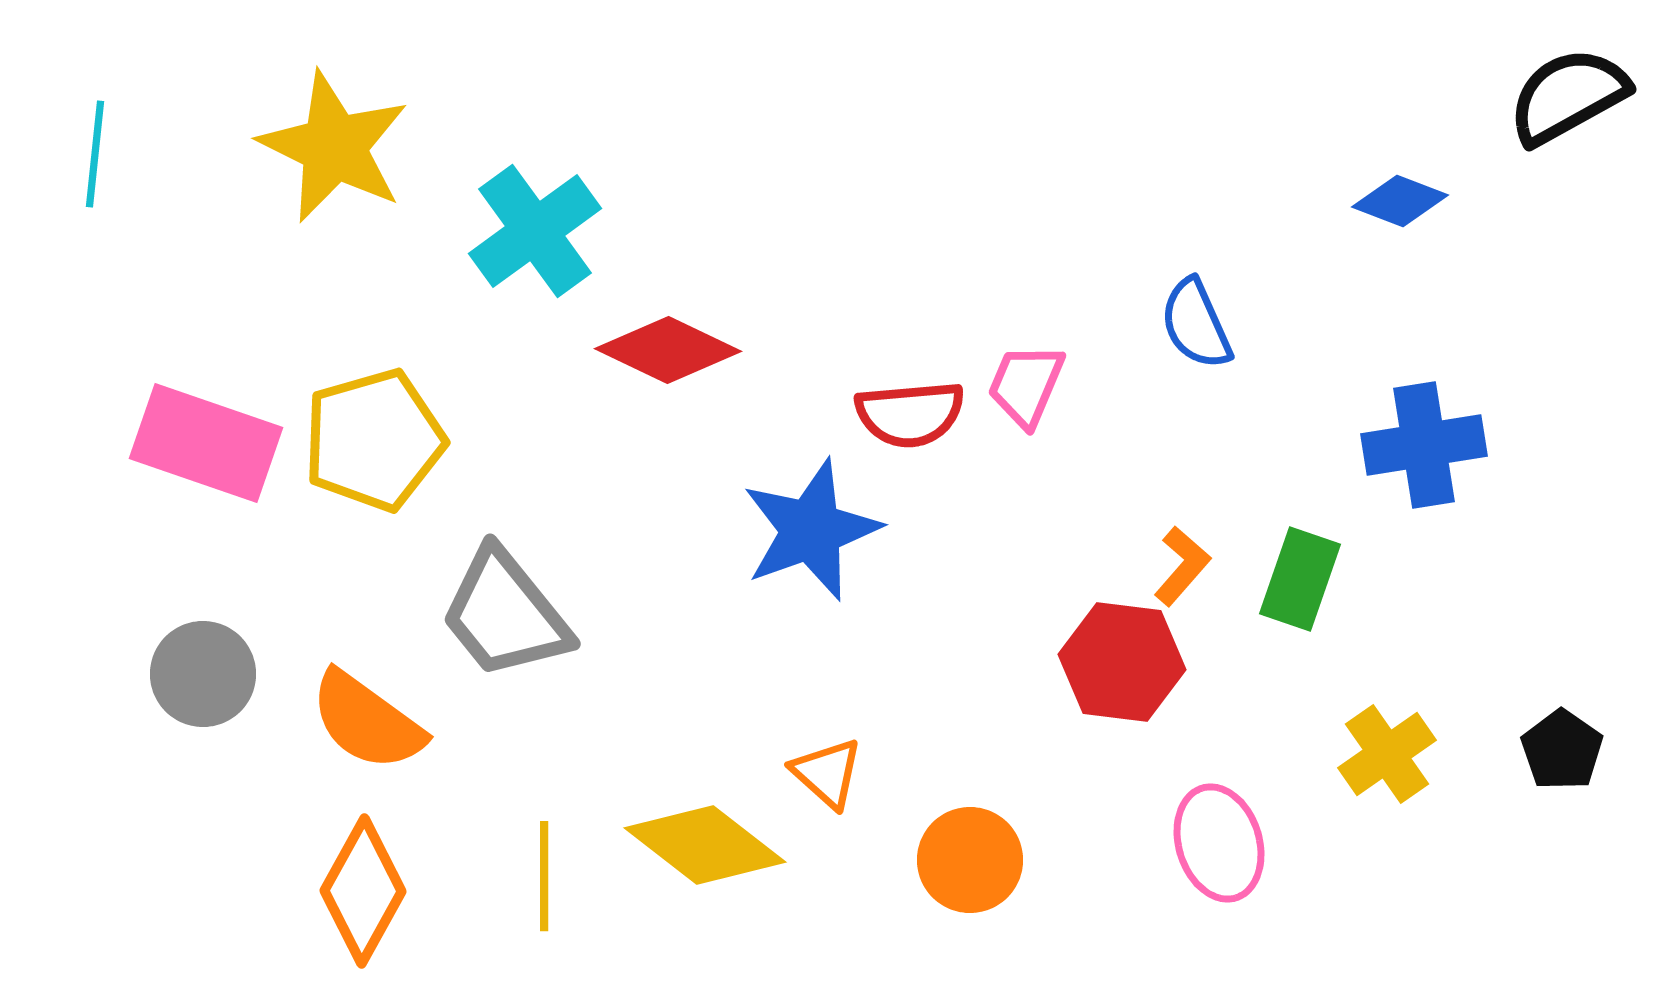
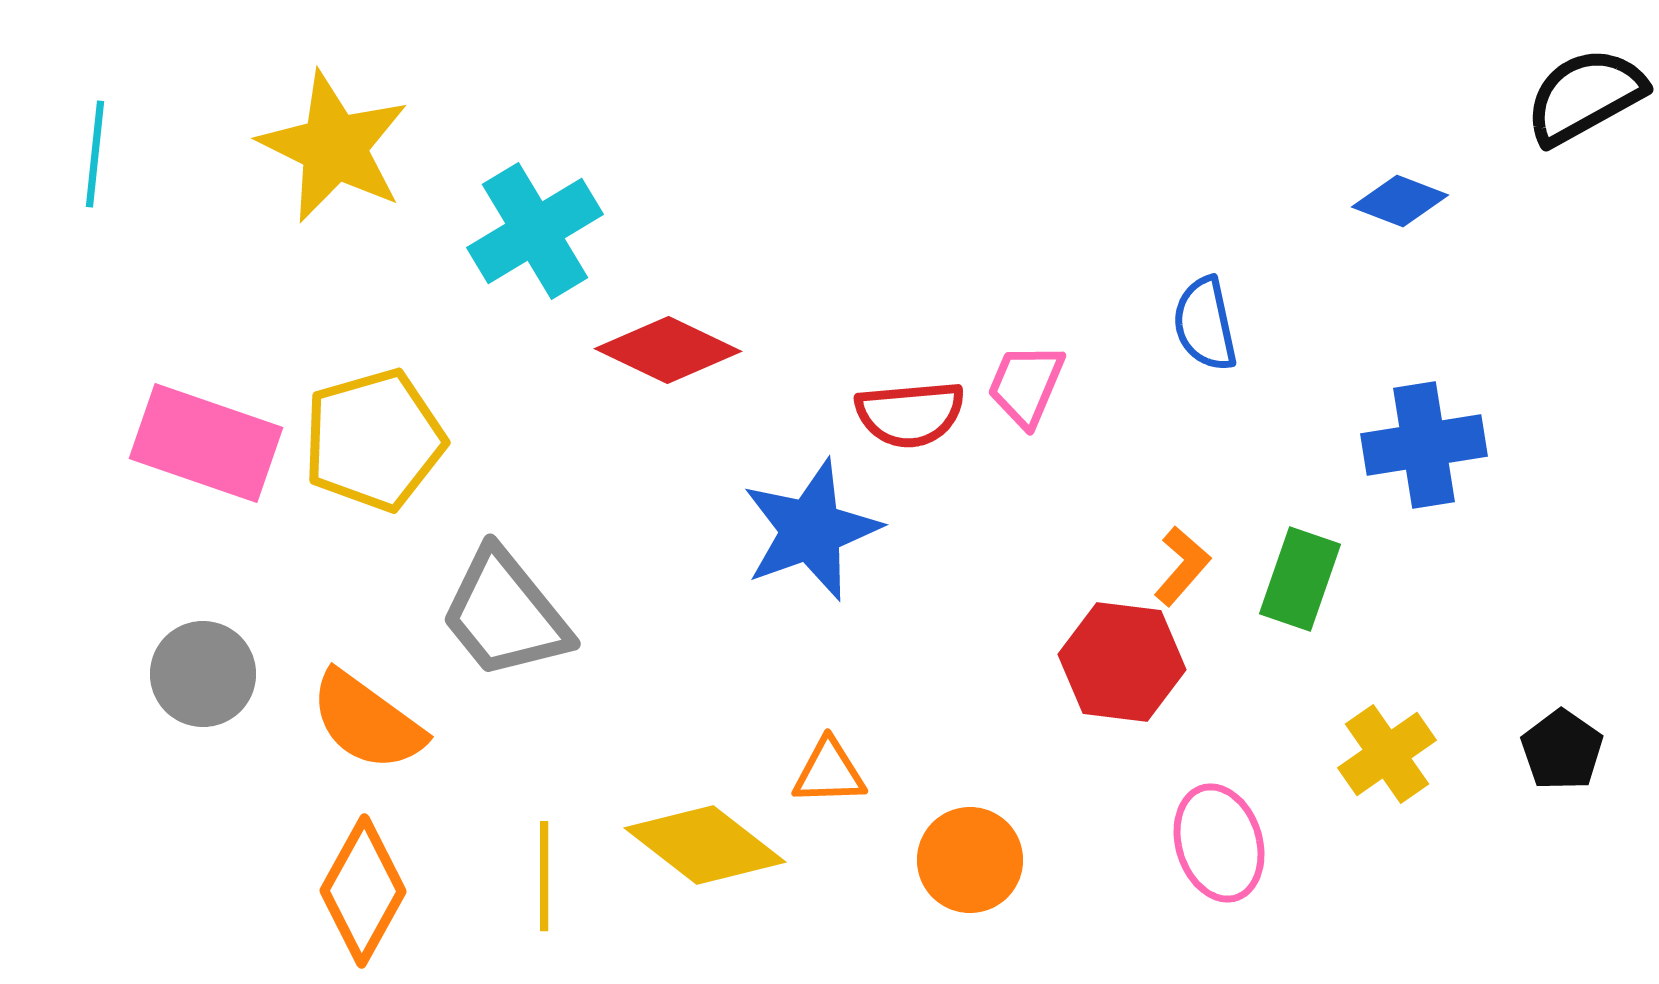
black semicircle: moved 17 px right
cyan cross: rotated 5 degrees clockwise
blue semicircle: moved 9 px right; rotated 12 degrees clockwise
orange triangle: moved 2 px right, 1 px up; rotated 44 degrees counterclockwise
